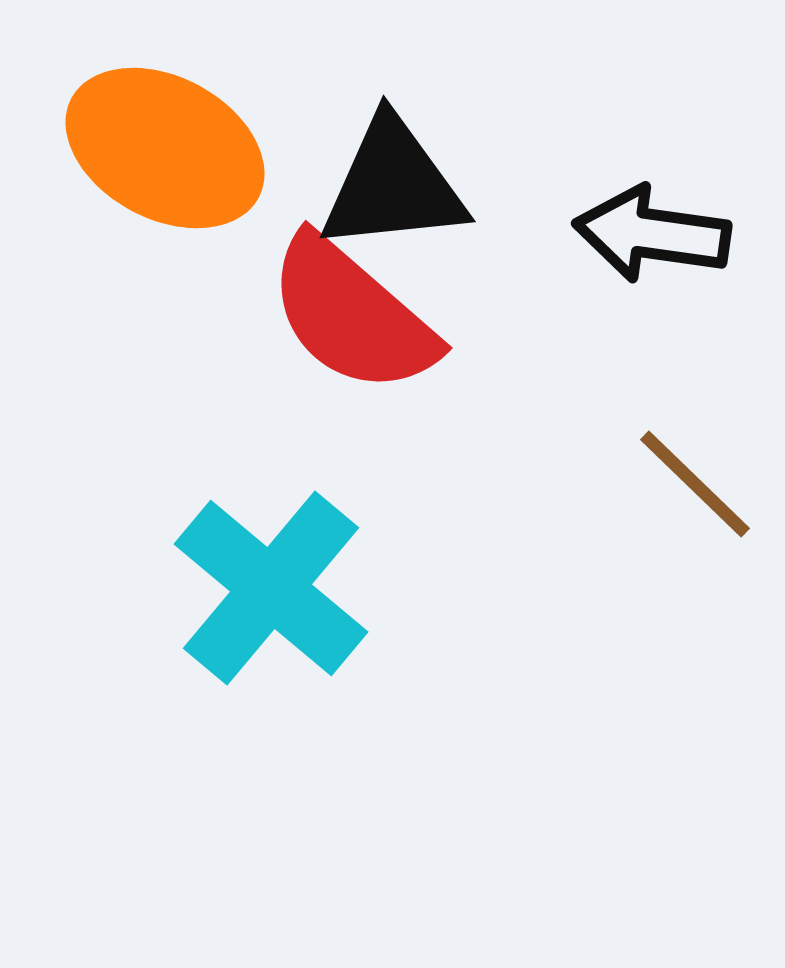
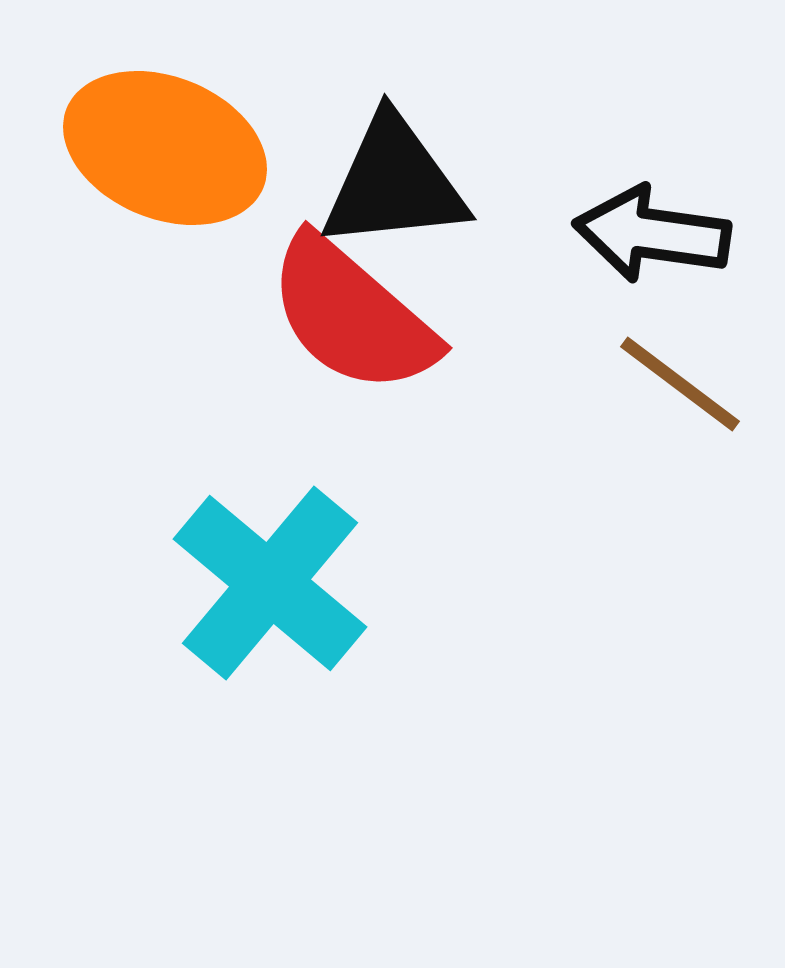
orange ellipse: rotated 6 degrees counterclockwise
black triangle: moved 1 px right, 2 px up
brown line: moved 15 px left, 100 px up; rotated 7 degrees counterclockwise
cyan cross: moved 1 px left, 5 px up
